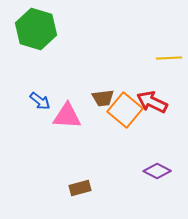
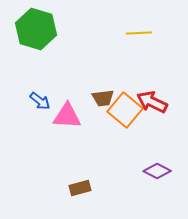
yellow line: moved 30 px left, 25 px up
